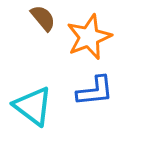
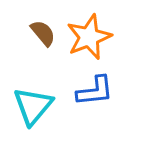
brown semicircle: moved 15 px down
cyan triangle: rotated 33 degrees clockwise
